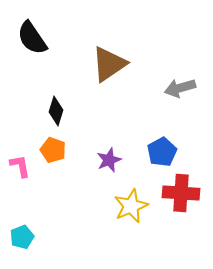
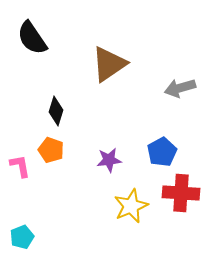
orange pentagon: moved 2 px left
purple star: rotated 15 degrees clockwise
